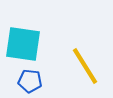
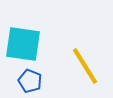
blue pentagon: rotated 15 degrees clockwise
